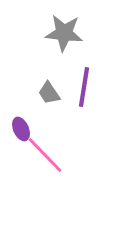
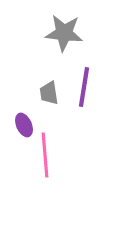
gray trapezoid: rotated 25 degrees clockwise
purple ellipse: moved 3 px right, 4 px up
pink line: rotated 39 degrees clockwise
